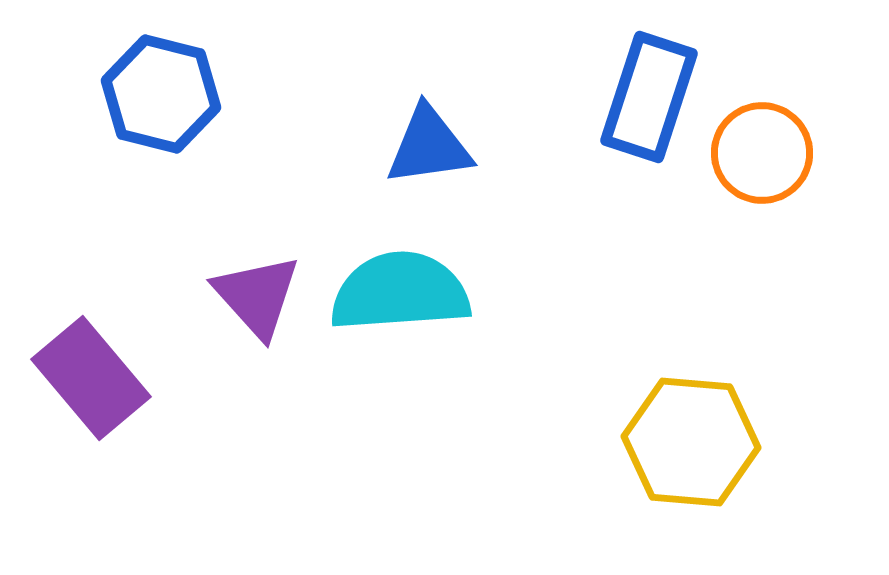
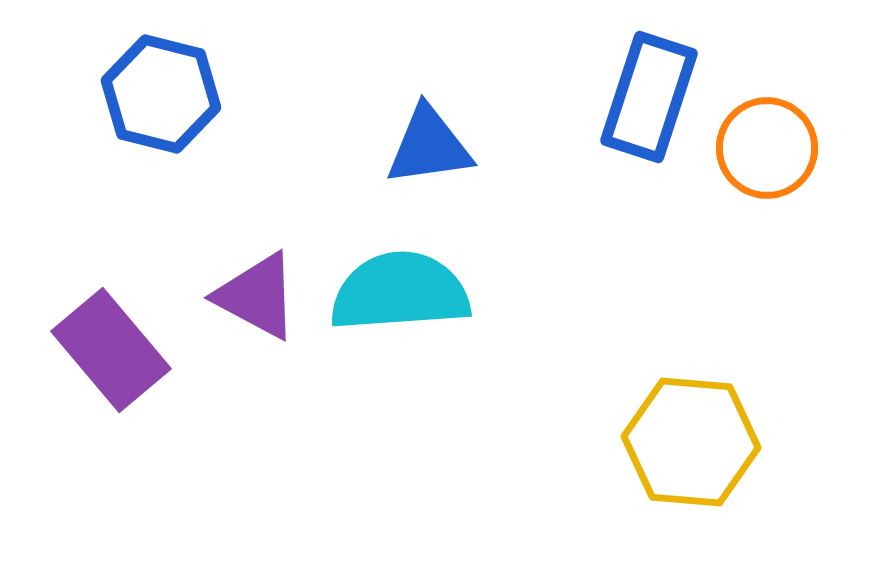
orange circle: moved 5 px right, 5 px up
purple triangle: rotated 20 degrees counterclockwise
purple rectangle: moved 20 px right, 28 px up
